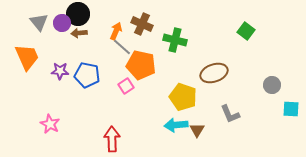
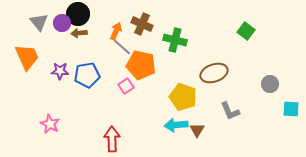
blue pentagon: rotated 20 degrees counterclockwise
gray circle: moved 2 px left, 1 px up
gray L-shape: moved 3 px up
